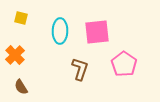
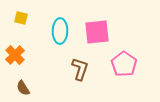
brown semicircle: moved 2 px right, 1 px down
